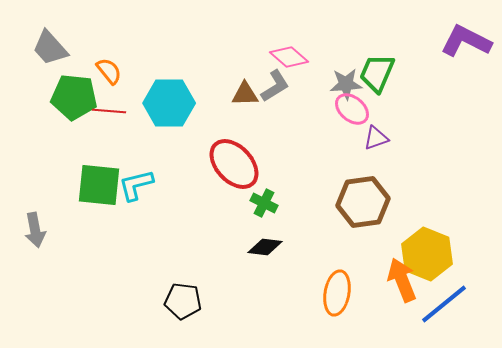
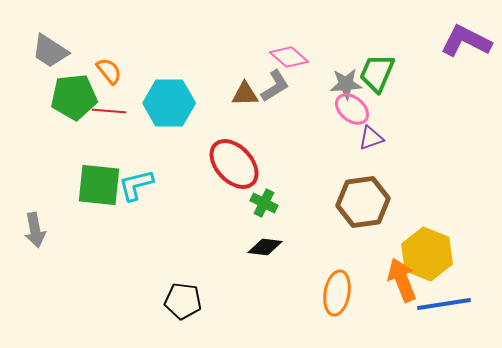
gray trapezoid: moved 3 px down; rotated 15 degrees counterclockwise
green pentagon: rotated 12 degrees counterclockwise
purple triangle: moved 5 px left
blue line: rotated 30 degrees clockwise
